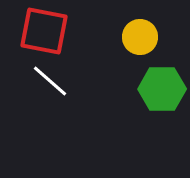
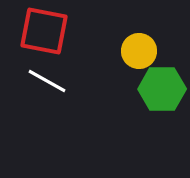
yellow circle: moved 1 px left, 14 px down
white line: moved 3 px left; rotated 12 degrees counterclockwise
